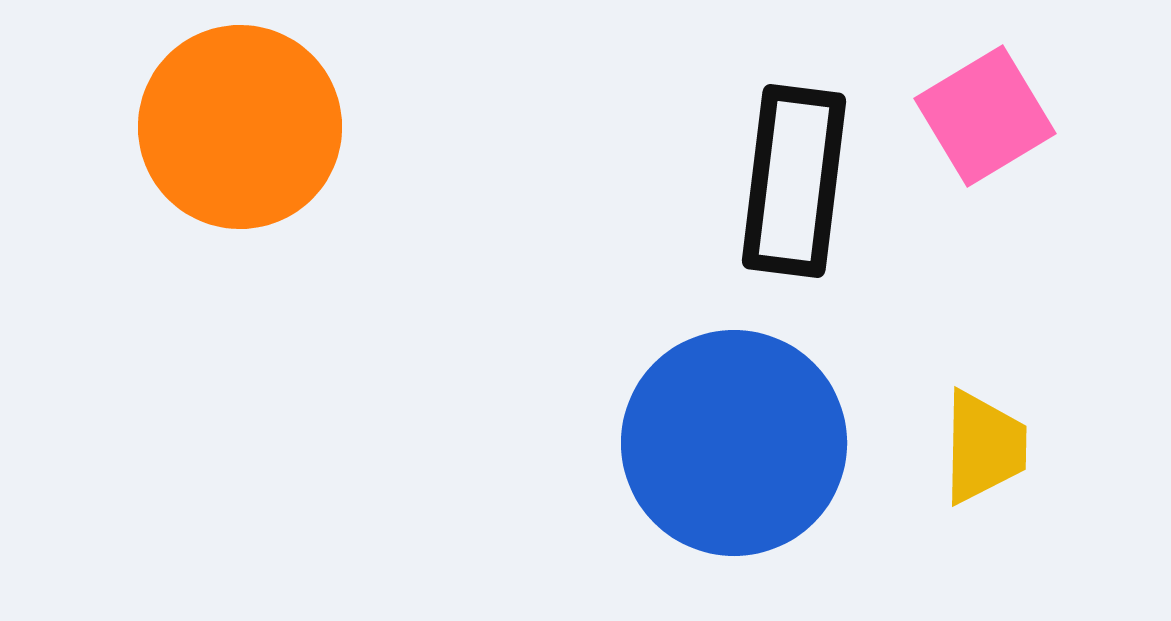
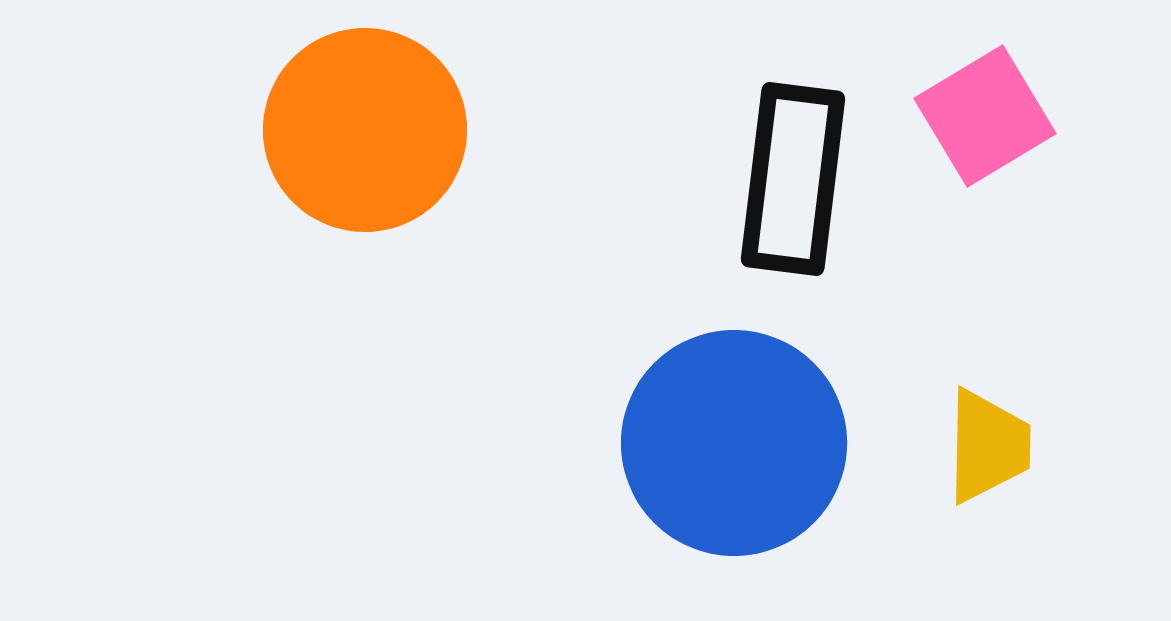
orange circle: moved 125 px right, 3 px down
black rectangle: moved 1 px left, 2 px up
yellow trapezoid: moved 4 px right, 1 px up
